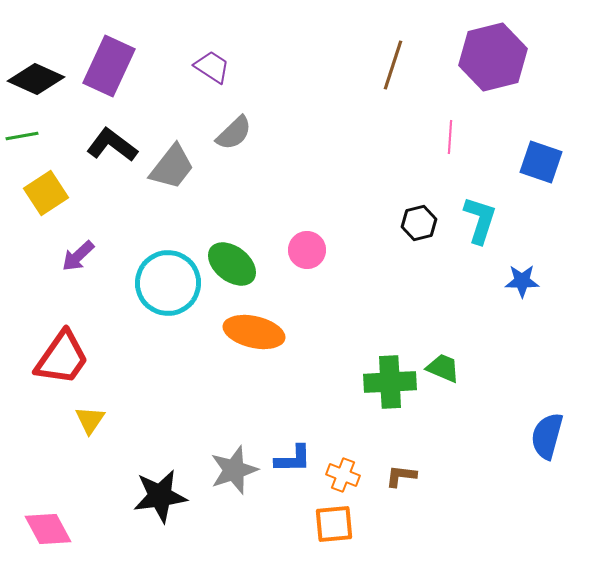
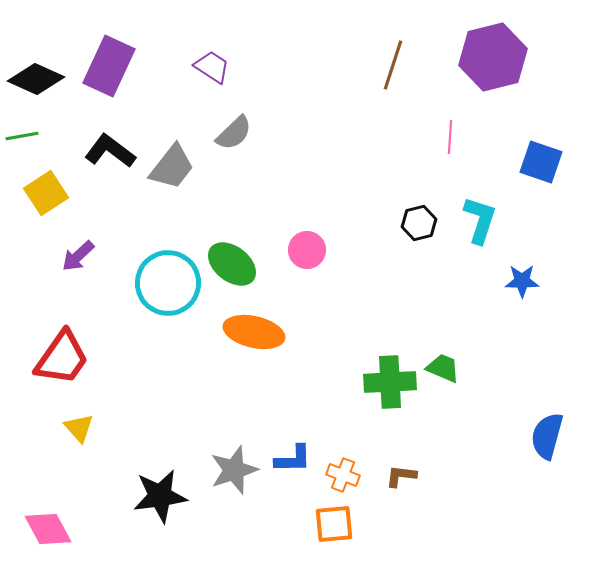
black L-shape: moved 2 px left, 6 px down
yellow triangle: moved 11 px left, 8 px down; rotated 16 degrees counterclockwise
